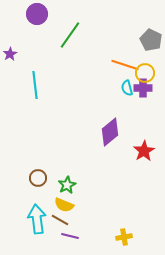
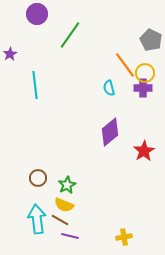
orange line: rotated 36 degrees clockwise
cyan semicircle: moved 18 px left
